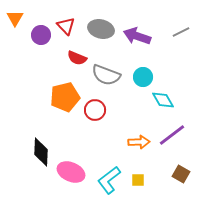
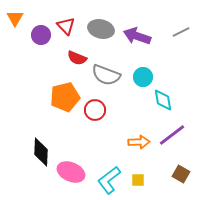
cyan diamond: rotated 20 degrees clockwise
